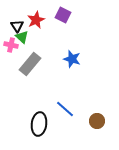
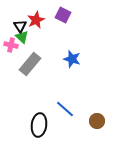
black triangle: moved 3 px right
black ellipse: moved 1 px down
